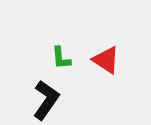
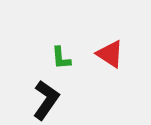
red triangle: moved 4 px right, 6 px up
